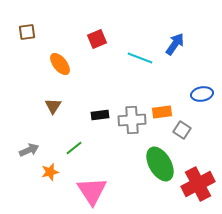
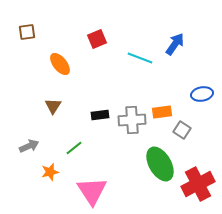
gray arrow: moved 4 px up
